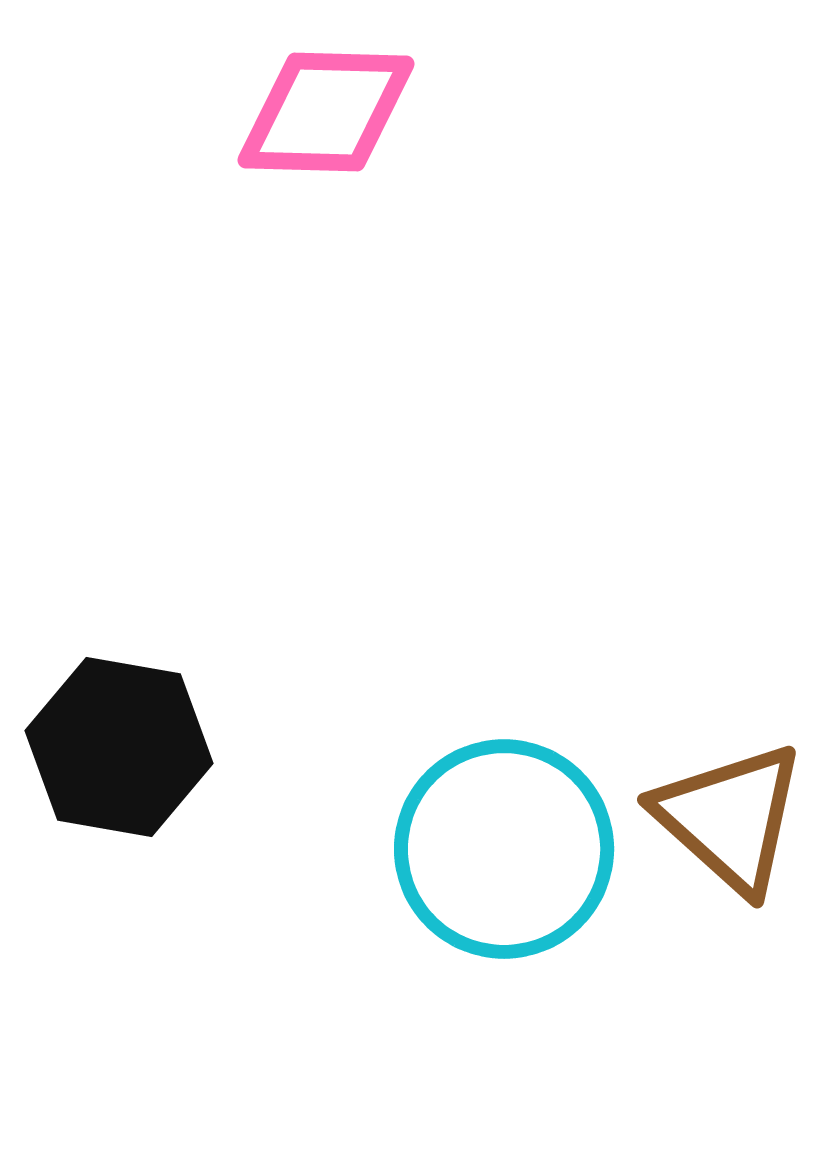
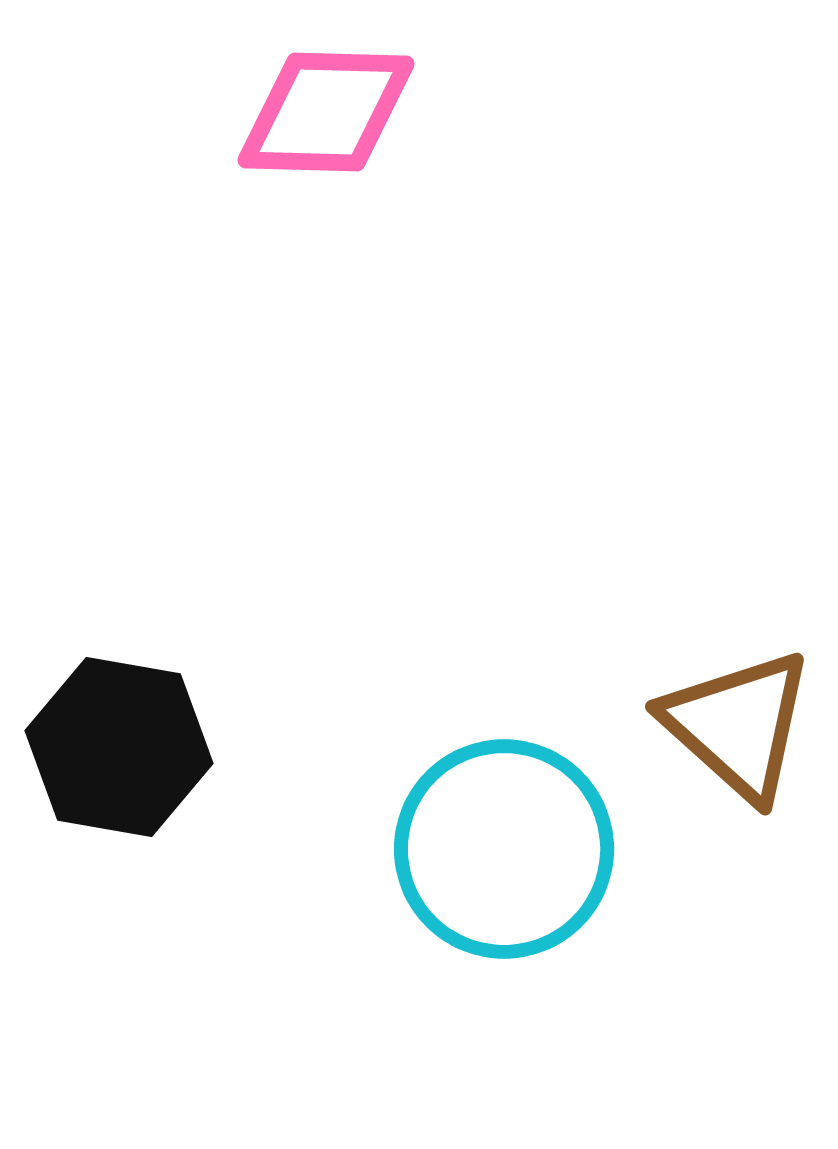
brown triangle: moved 8 px right, 93 px up
